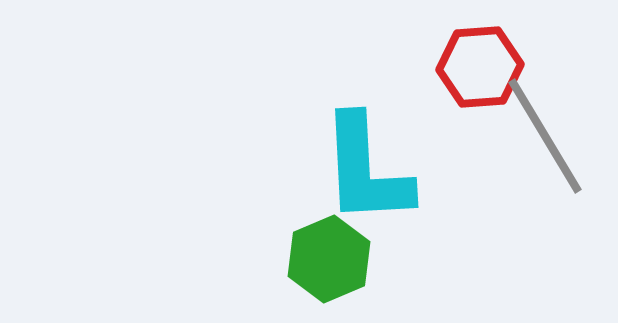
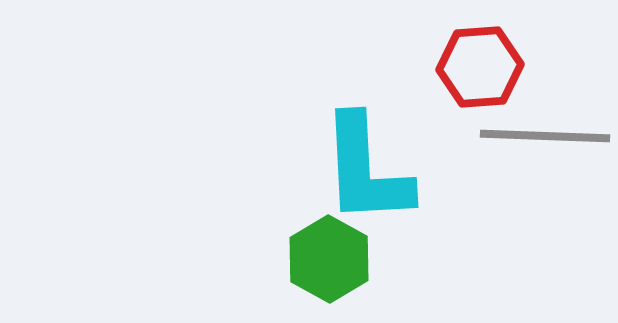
gray line: rotated 57 degrees counterclockwise
green hexagon: rotated 8 degrees counterclockwise
